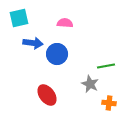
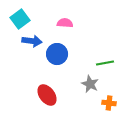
cyan square: moved 1 px right, 1 px down; rotated 24 degrees counterclockwise
blue arrow: moved 1 px left, 2 px up
green line: moved 1 px left, 3 px up
